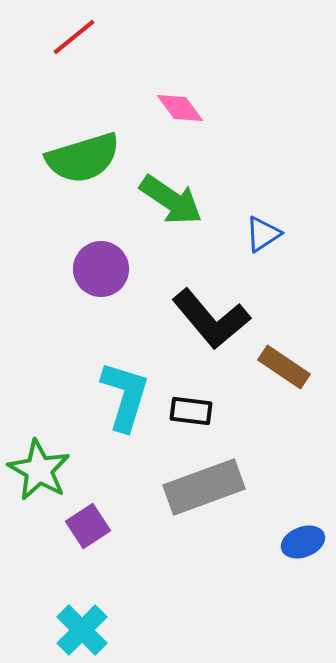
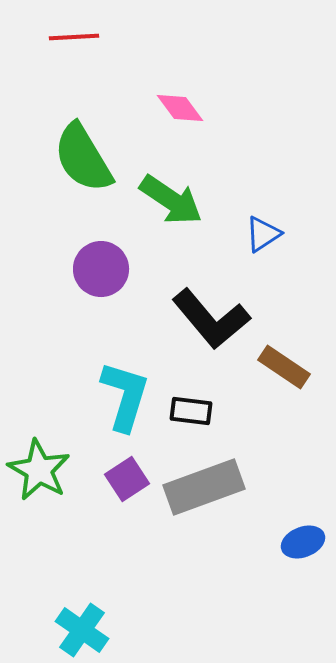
red line: rotated 36 degrees clockwise
green semicircle: rotated 76 degrees clockwise
purple square: moved 39 px right, 47 px up
cyan cross: rotated 10 degrees counterclockwise
